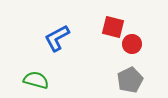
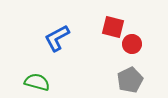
green semicircle: moved 1 px right, 2 px down
